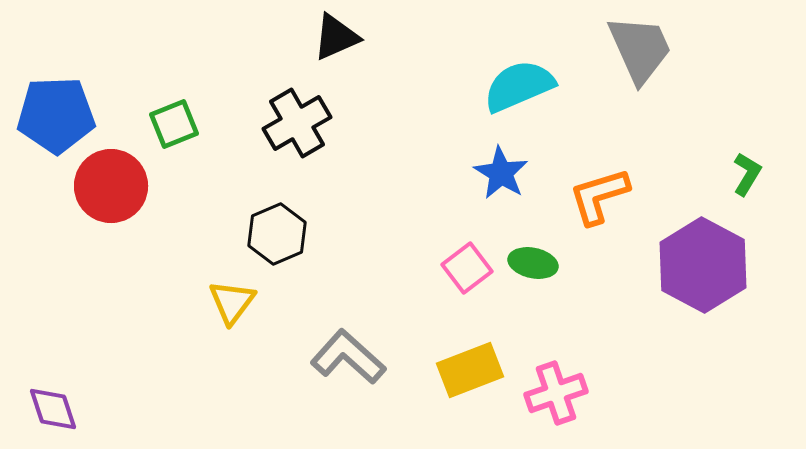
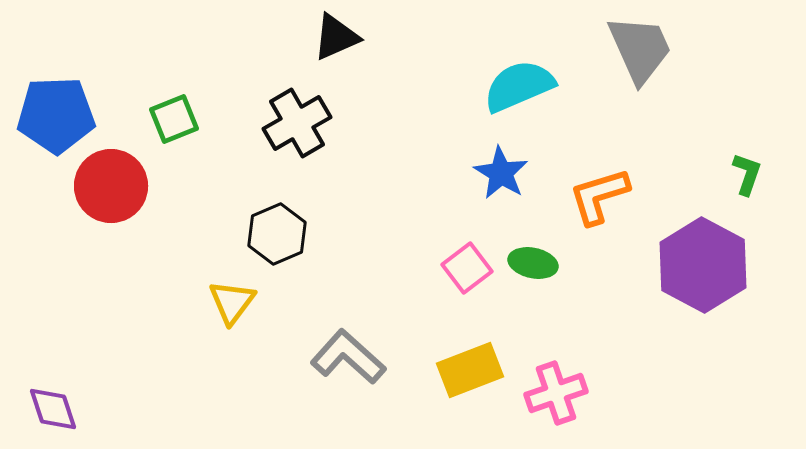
green square: moved 5 px up
green L-shape: rotated 12 degrees counterclockwise
